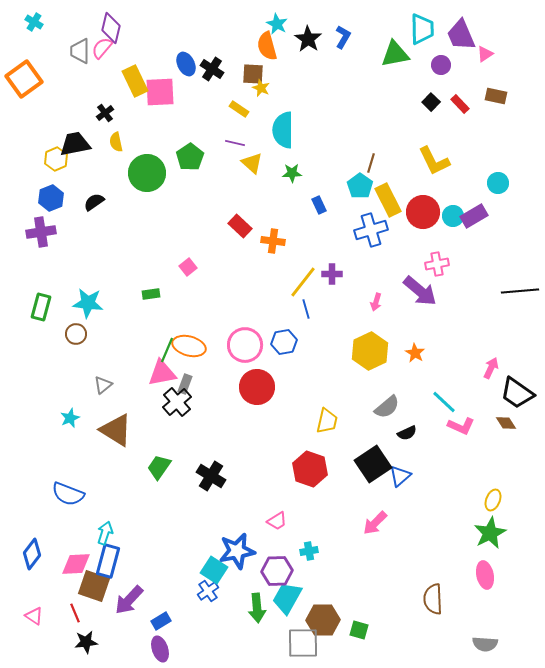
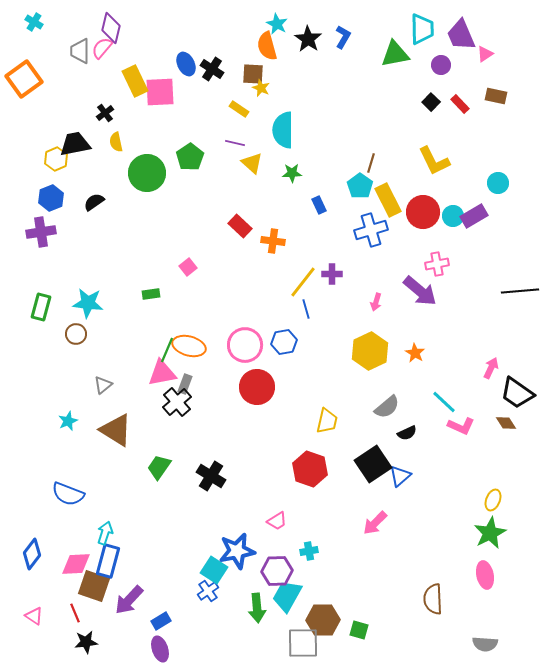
cyan star at (70, 418): moved 2 px left, 3 px down
cyan trapezoid at (287, 598): moved 2 px up
